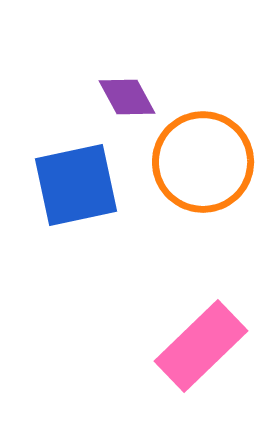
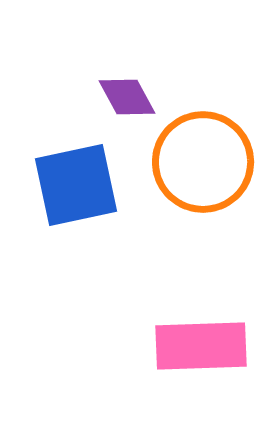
pink rectangle: rotated 42 degrees clockwise
